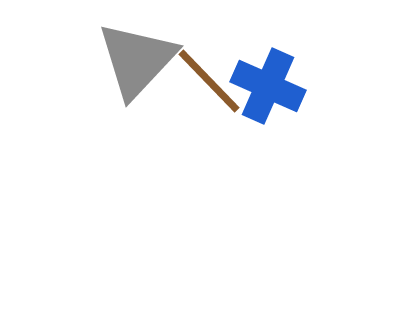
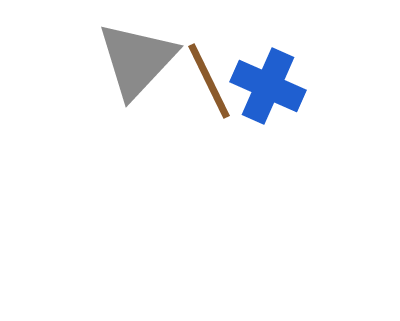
brown line: rotated 18 degrees clockwise
